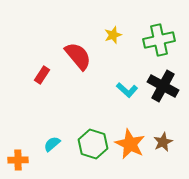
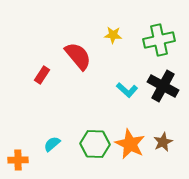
yellow star: rotated 24 degrees clockwise
green hexagon: moved 2 px right; rotated 16 degrees counterclockwise
